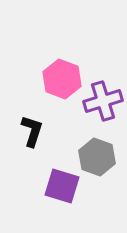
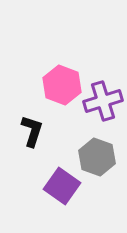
pink hexagon: moved 6 px down
purple square: rotated 18 degrees clockwise
